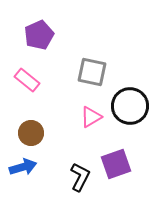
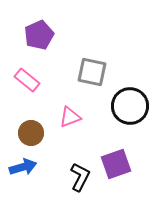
pink triangle: moved 21 px left; rotated 10 degrees clockwise
